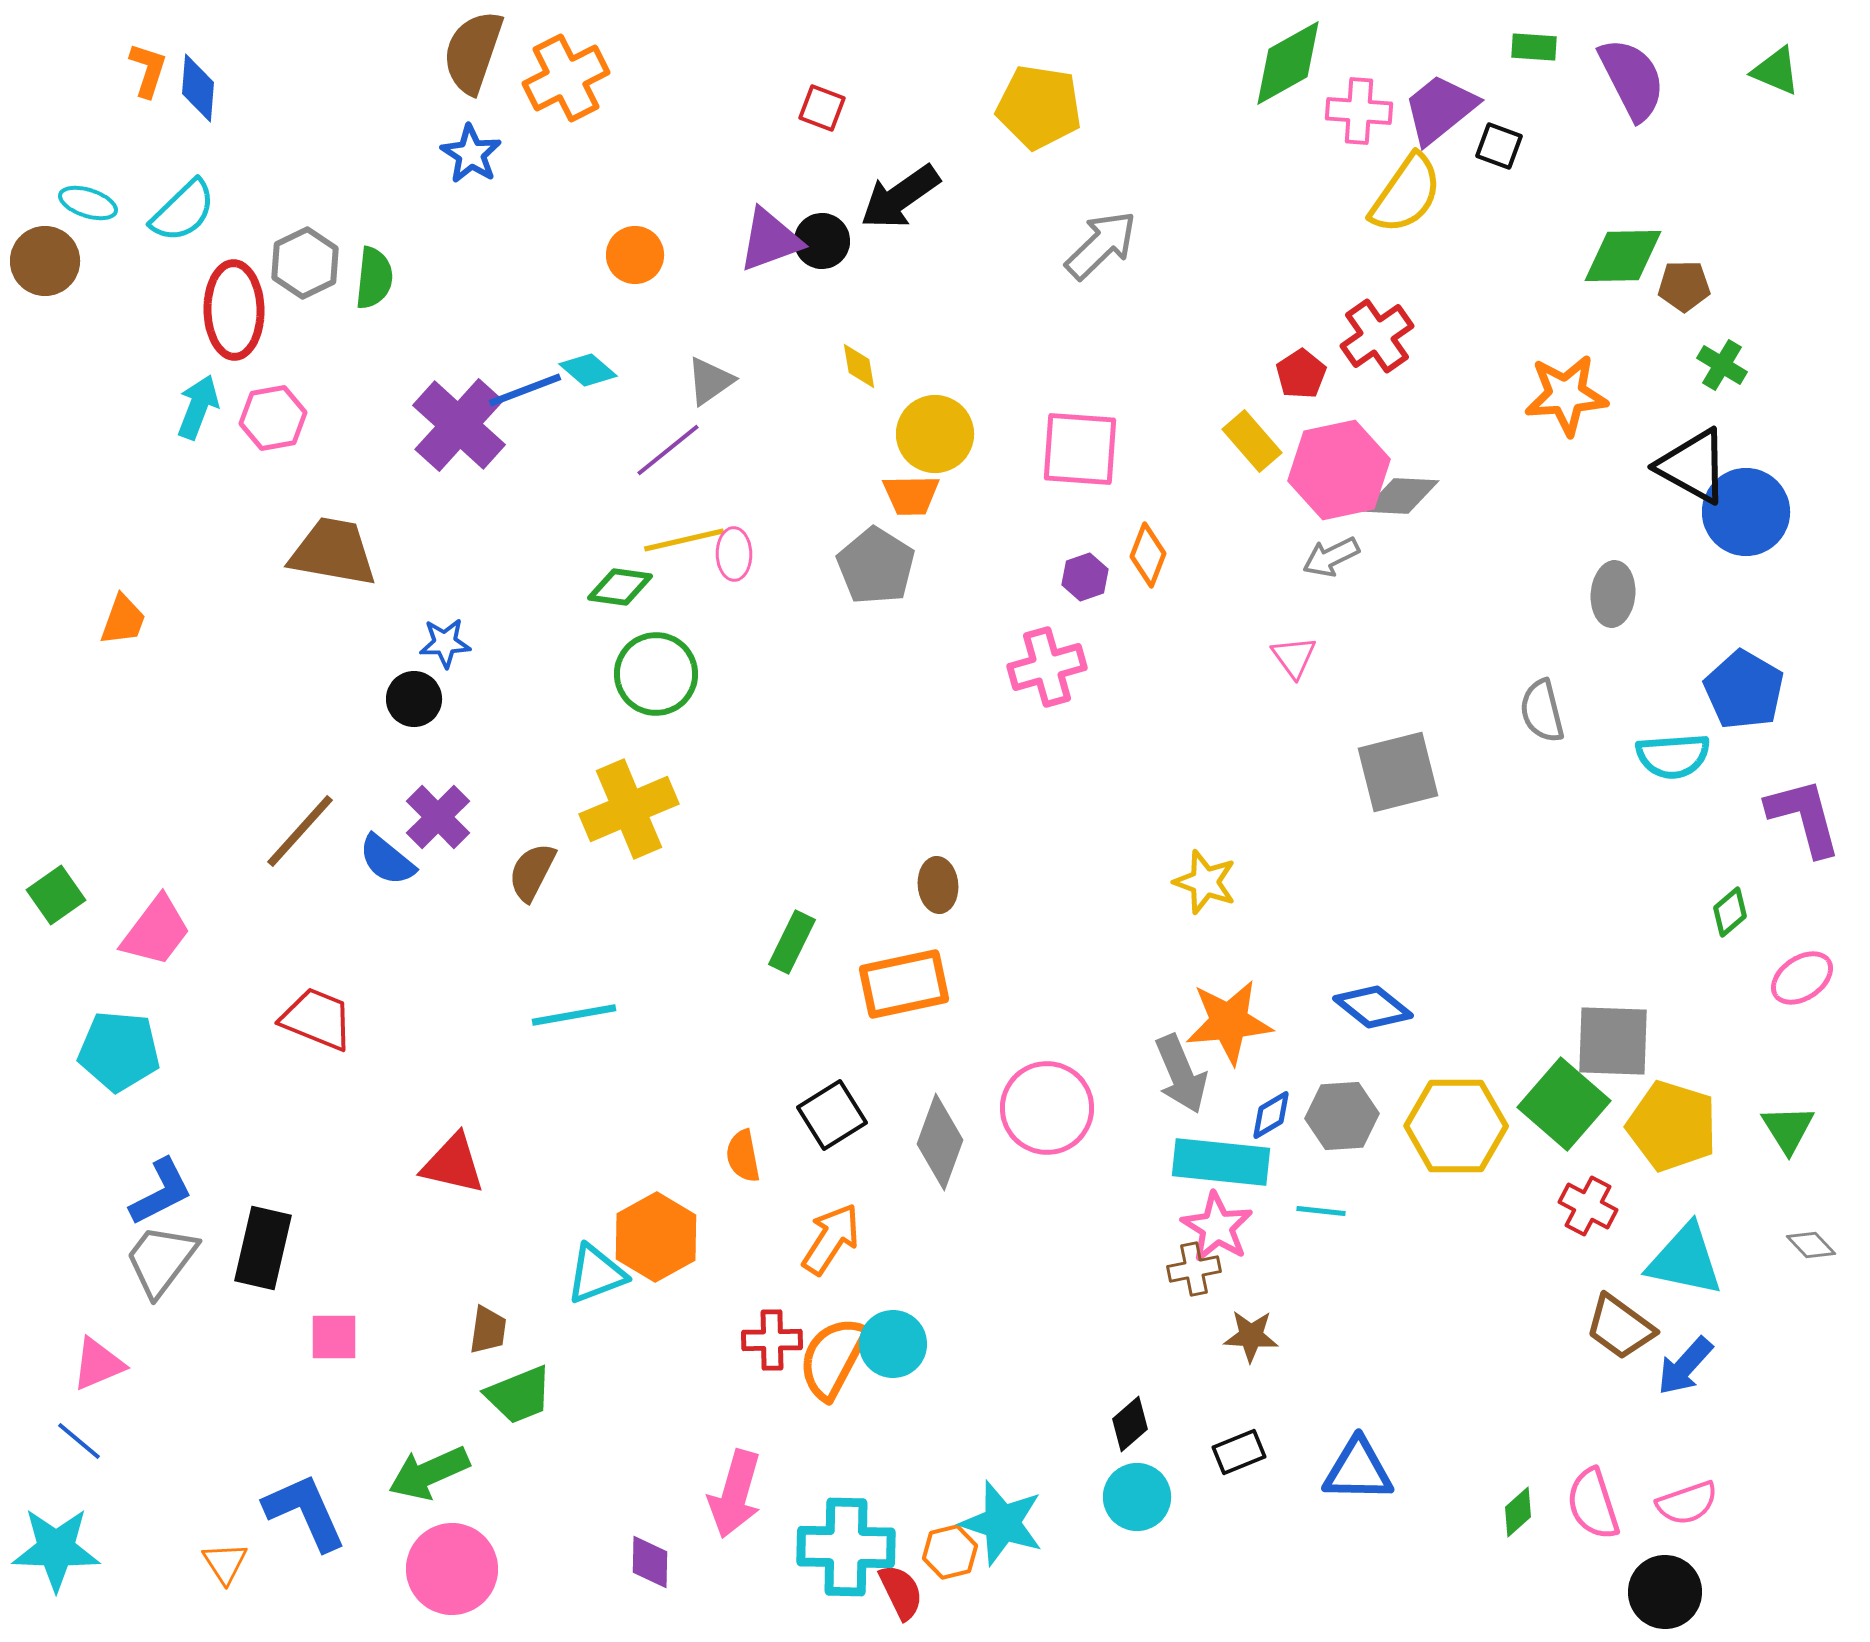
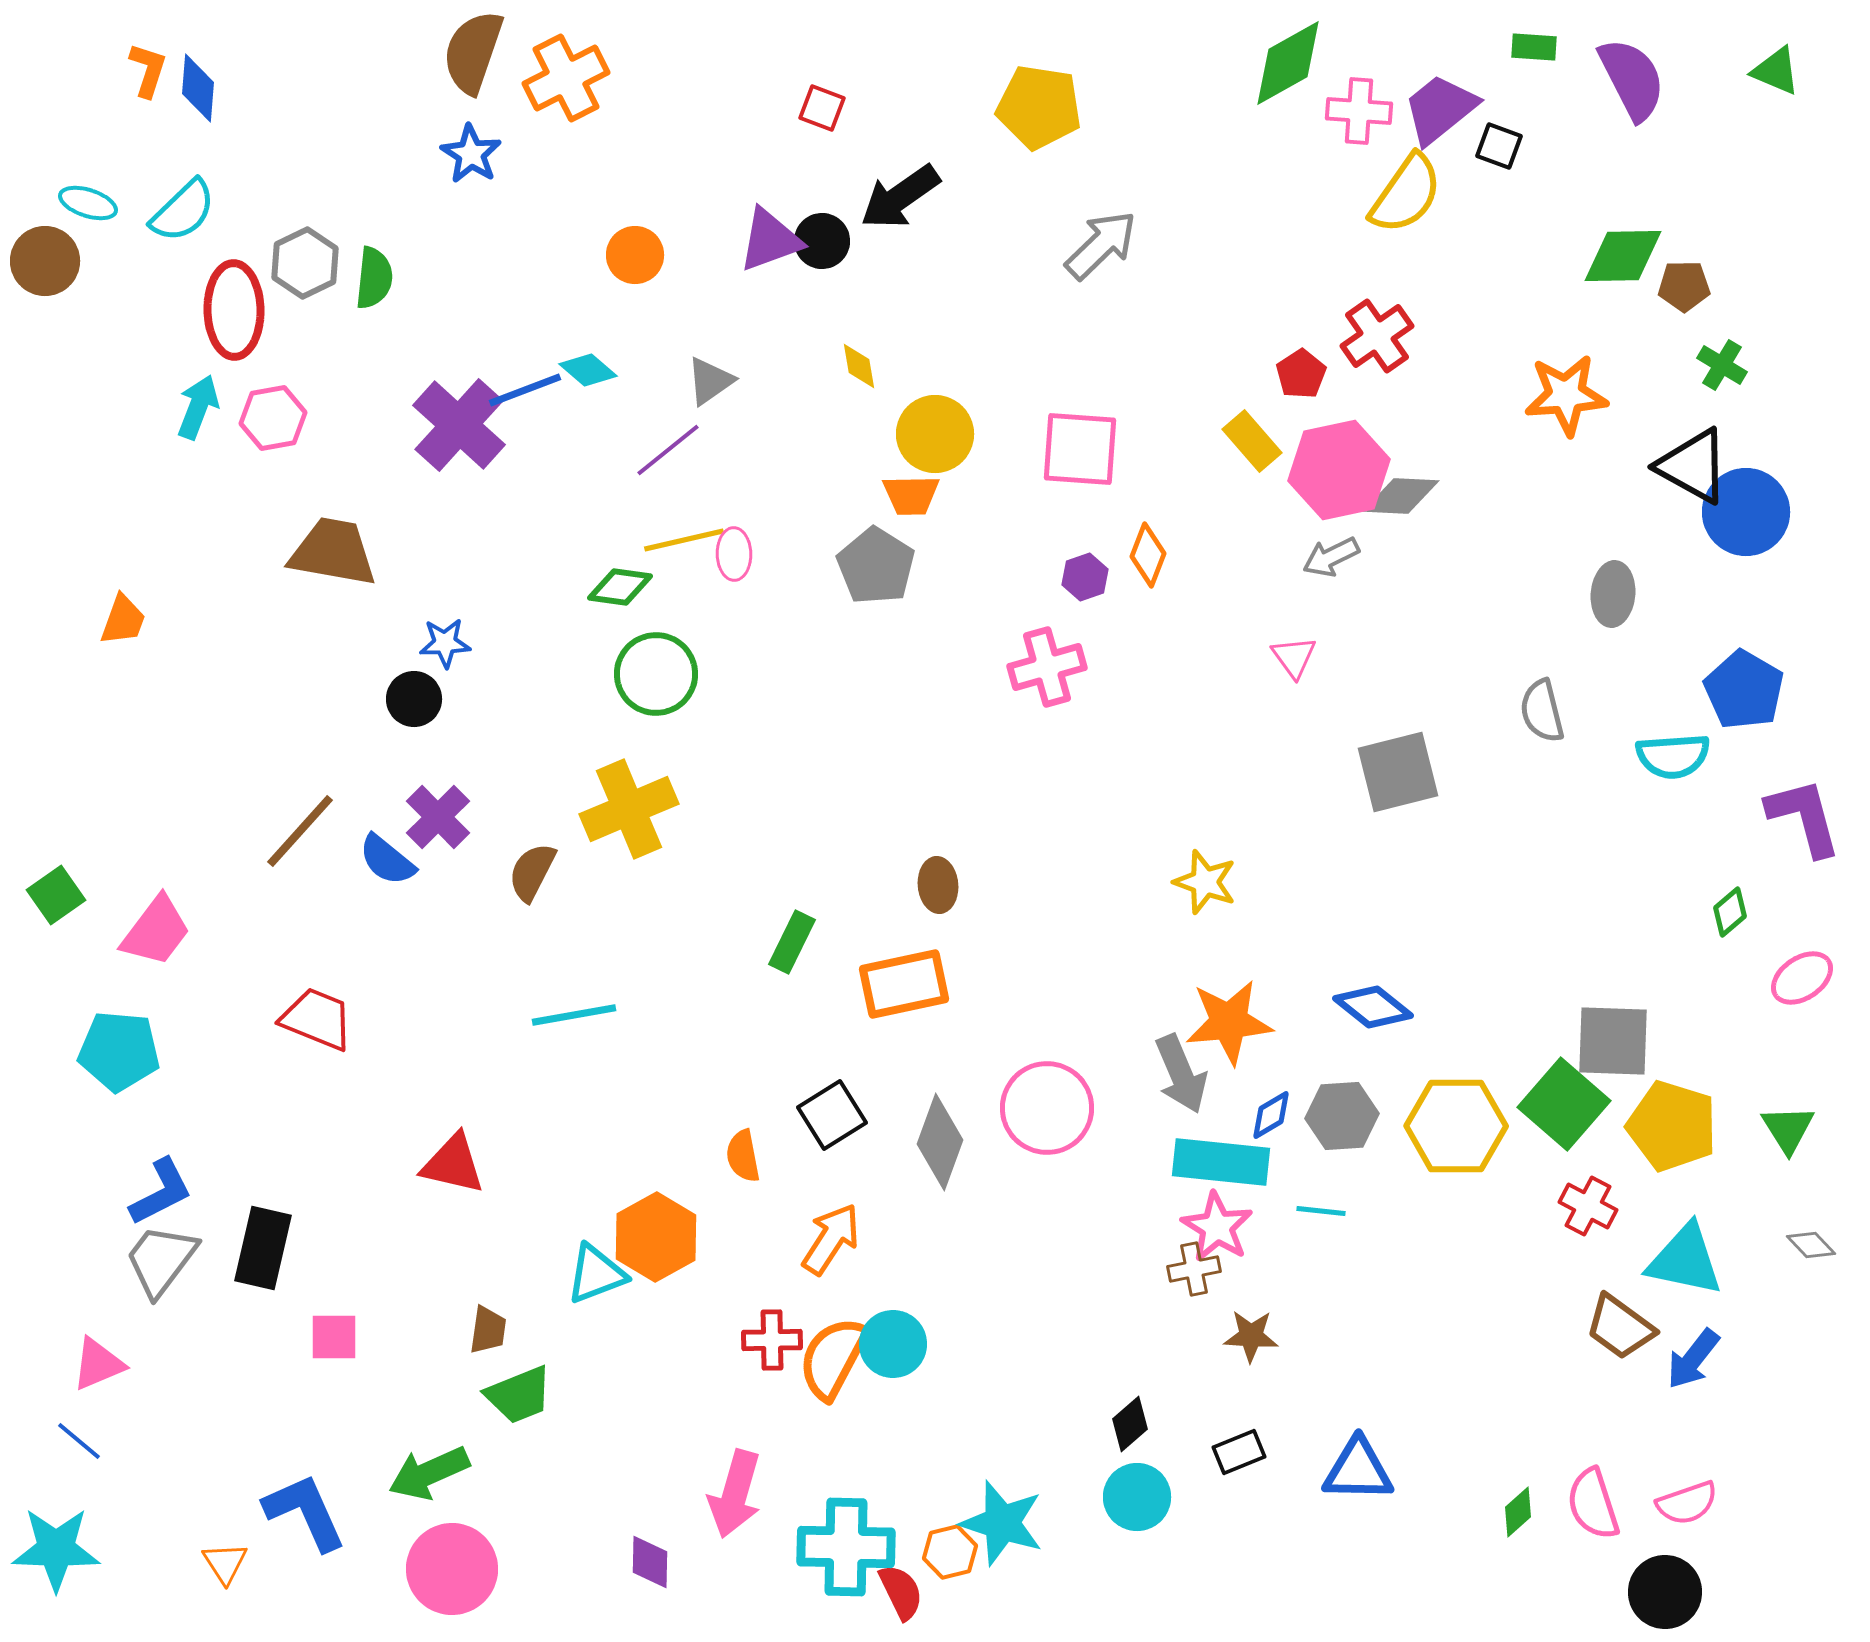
blue arrow at (1685, 1366): moved 8 px right, 7 px up; rotated 4 degrees counterclockwise
